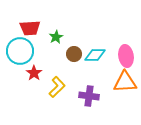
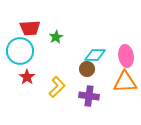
brown circle: moved 13 px right, 15 px down
red star: moved 7 px left, 4 px down
